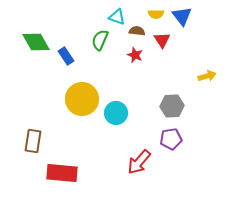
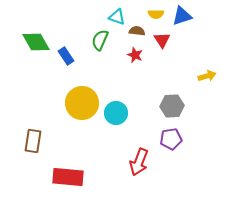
blue triangle: rotated 50 degrees clockwise
yellow circle: moved 4 px down
red arrow: rotated 20 degrees counterclockwise
red rectangle: moved 6 px right, 4 px down
